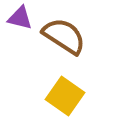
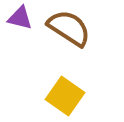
brown semicircle: moved 5 px right, 8 px up
